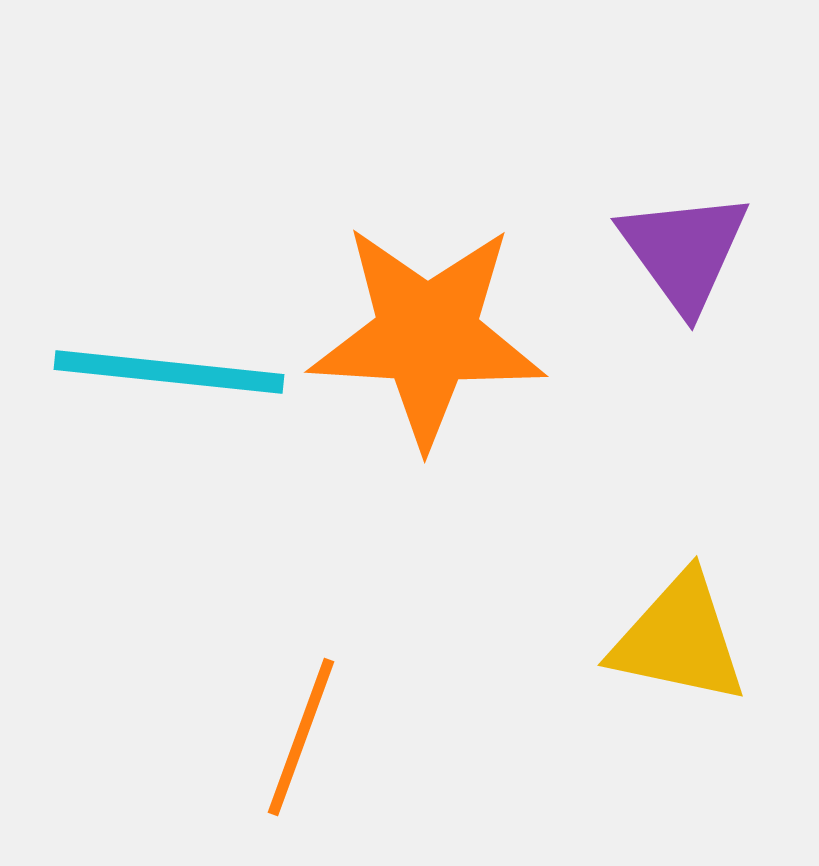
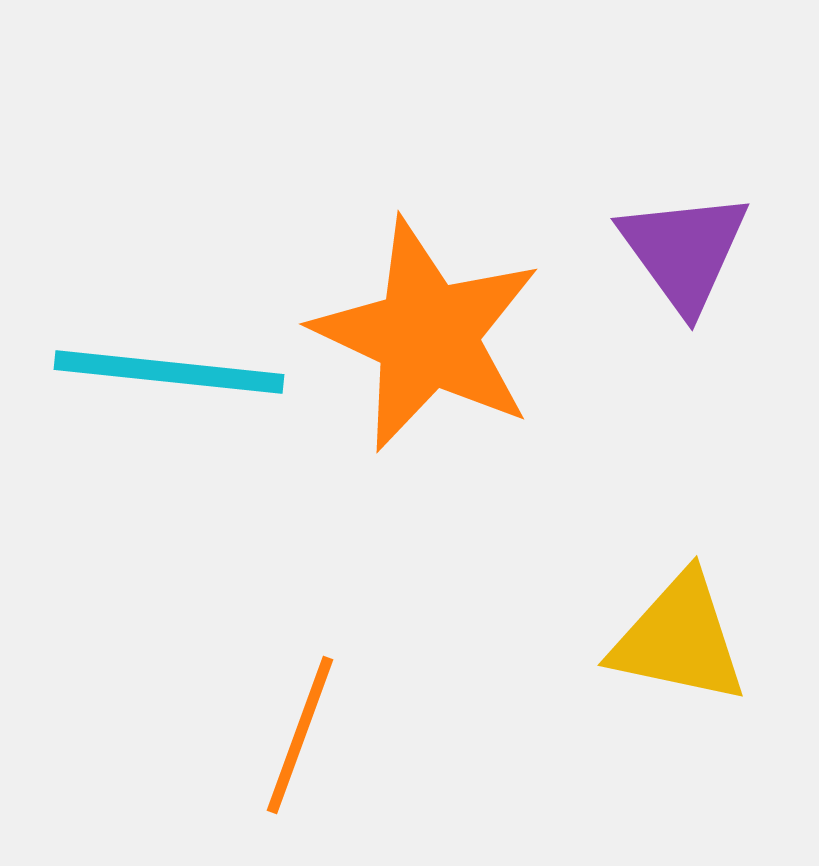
orange star: rotated 22 degrees clockwise
orange line: moved 1 px left, 2 px up
